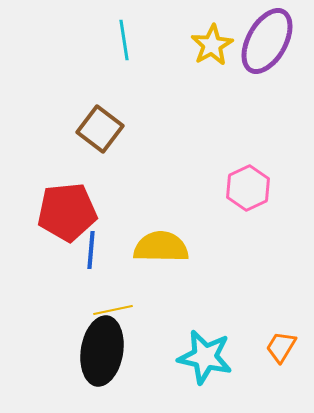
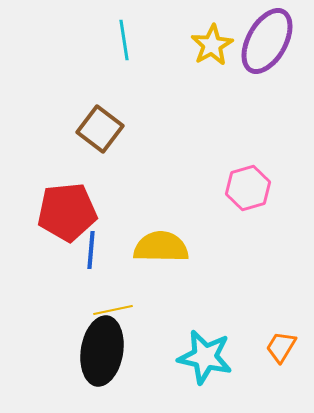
pink hexagon: rotated 9 degrees clockwise
